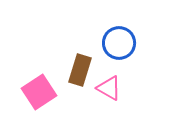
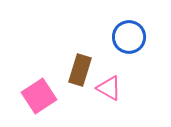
blue circle: moved 10 px right, 6 px up
pink square: moved 4 px down
